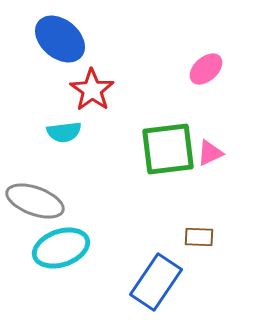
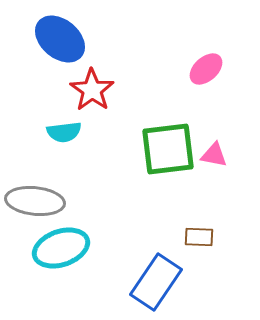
pink triangle: moved 4 px right, 2 px down; rotated 36 degrees clockwise
gray ellipse: rotated 14 degrees counterclockwise
